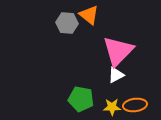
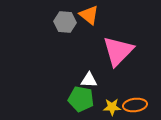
gray hexagon: moved 2 px left, 1 px up
white triangle: moved 27 px left, 5 px down; rotated 30 degrees clockwise
